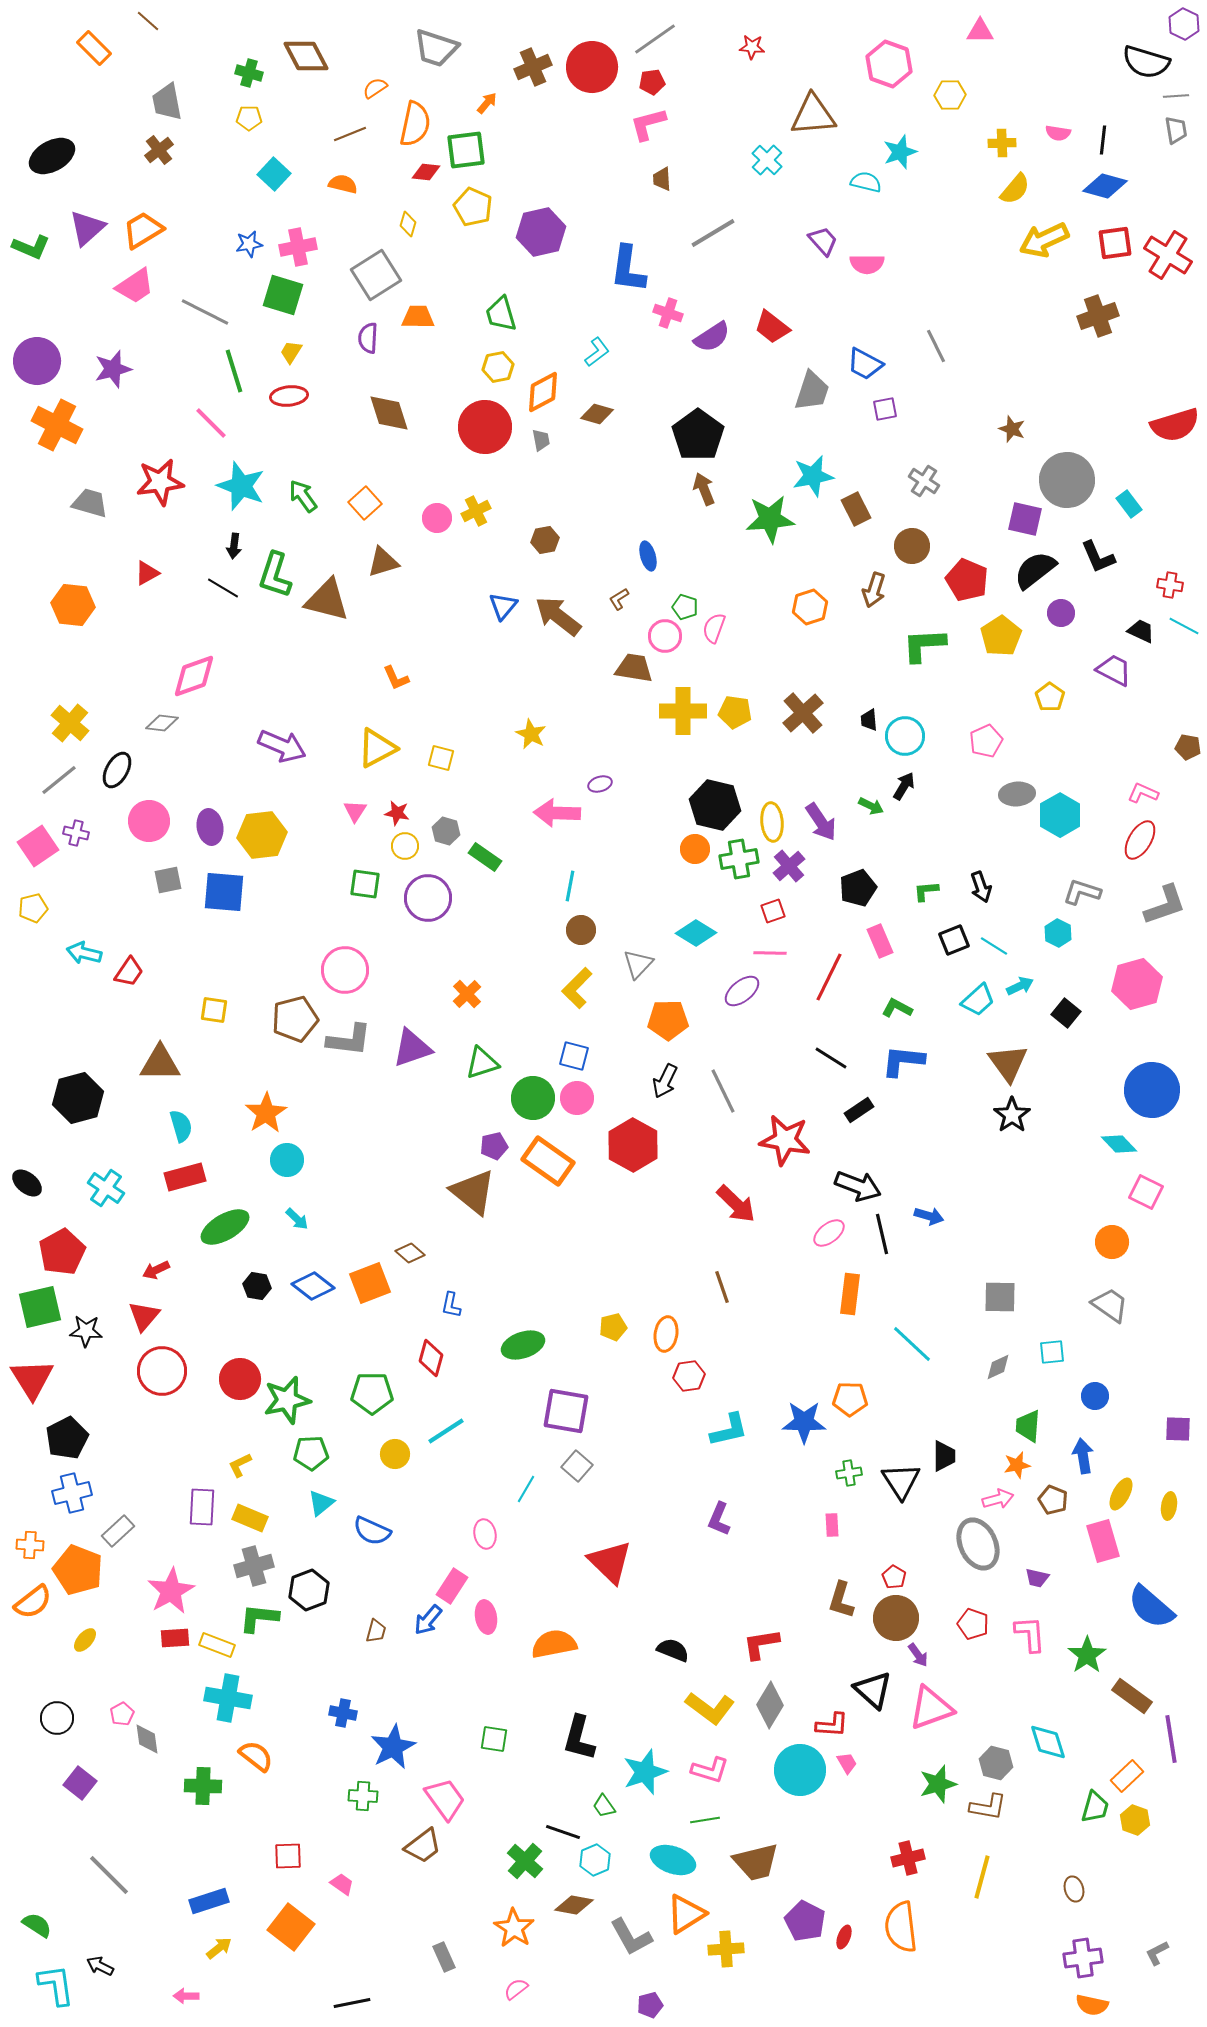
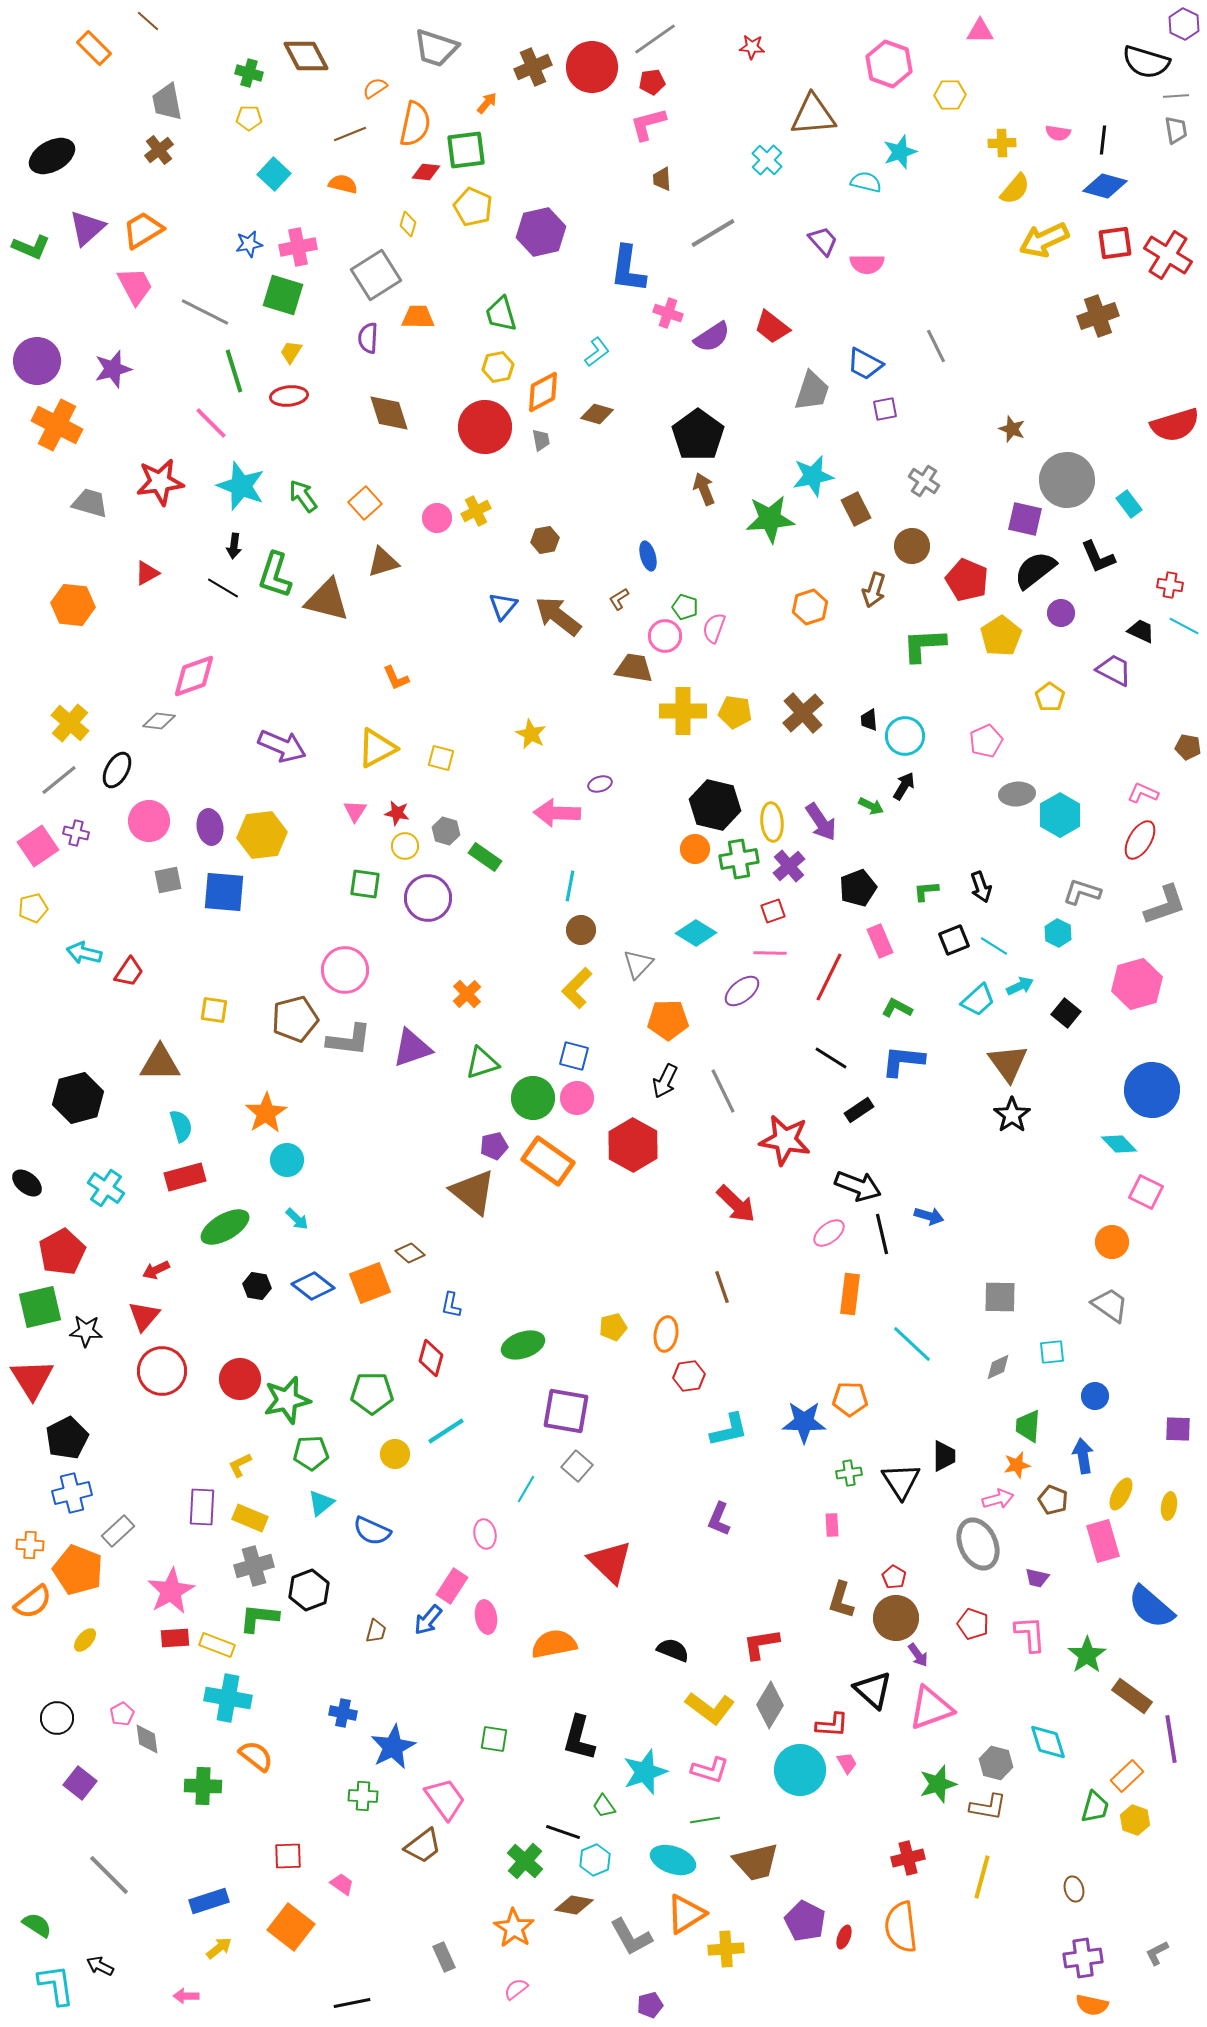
pink trapezoid at (135, 286): rotated 84 degrees counterclockwise
gray diamond at (162, 723): moved 3 px left, 2 px up
